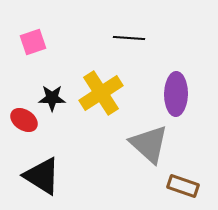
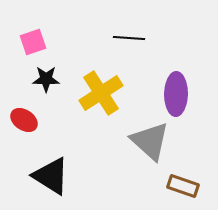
black star: moved 6 px left, 19 px up
gray triangle: moved 1 px right, 3 px up
black triangle: moved 9 px right
